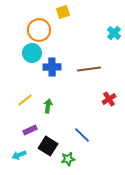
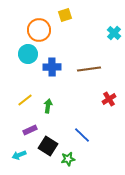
yellow square: moved 2 px right, 3 px down
cyan circle: moved 4 px left, 1 px down
